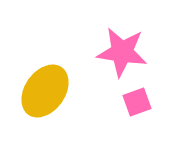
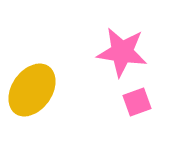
yellow ellipse: moved 13 px left, 1 px up
